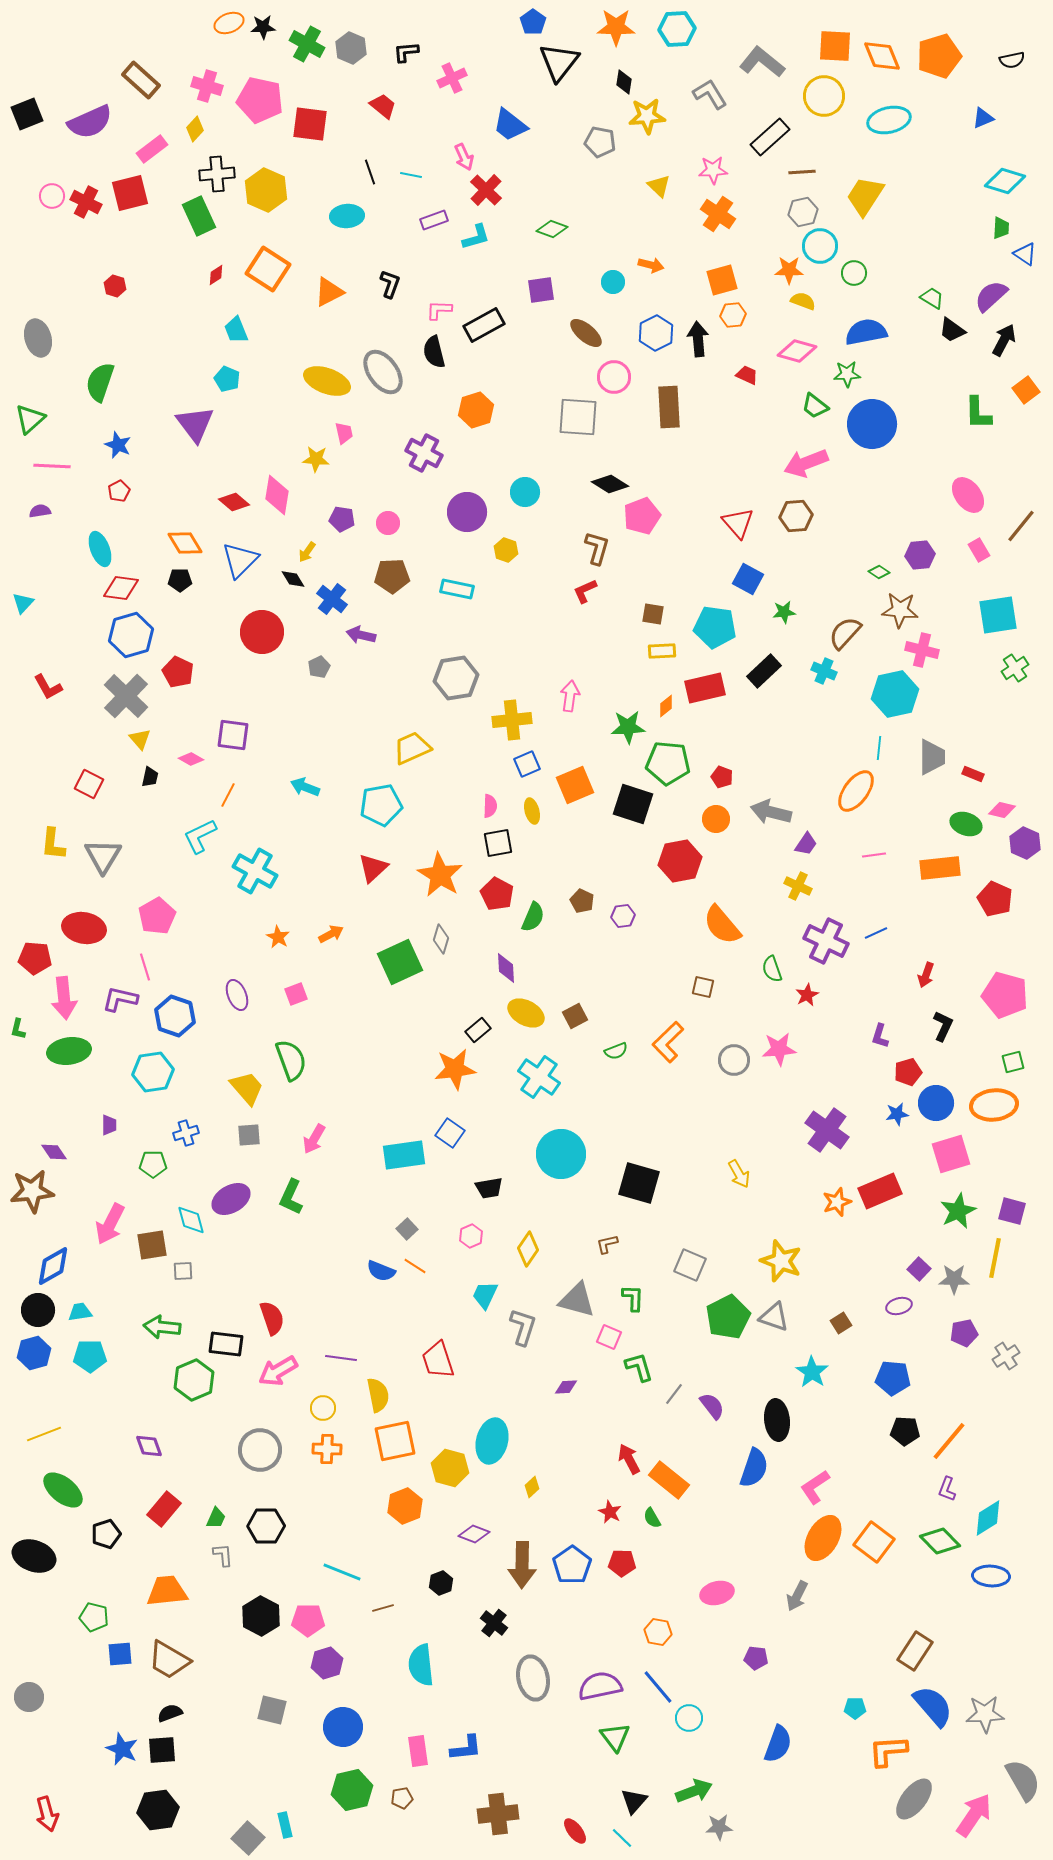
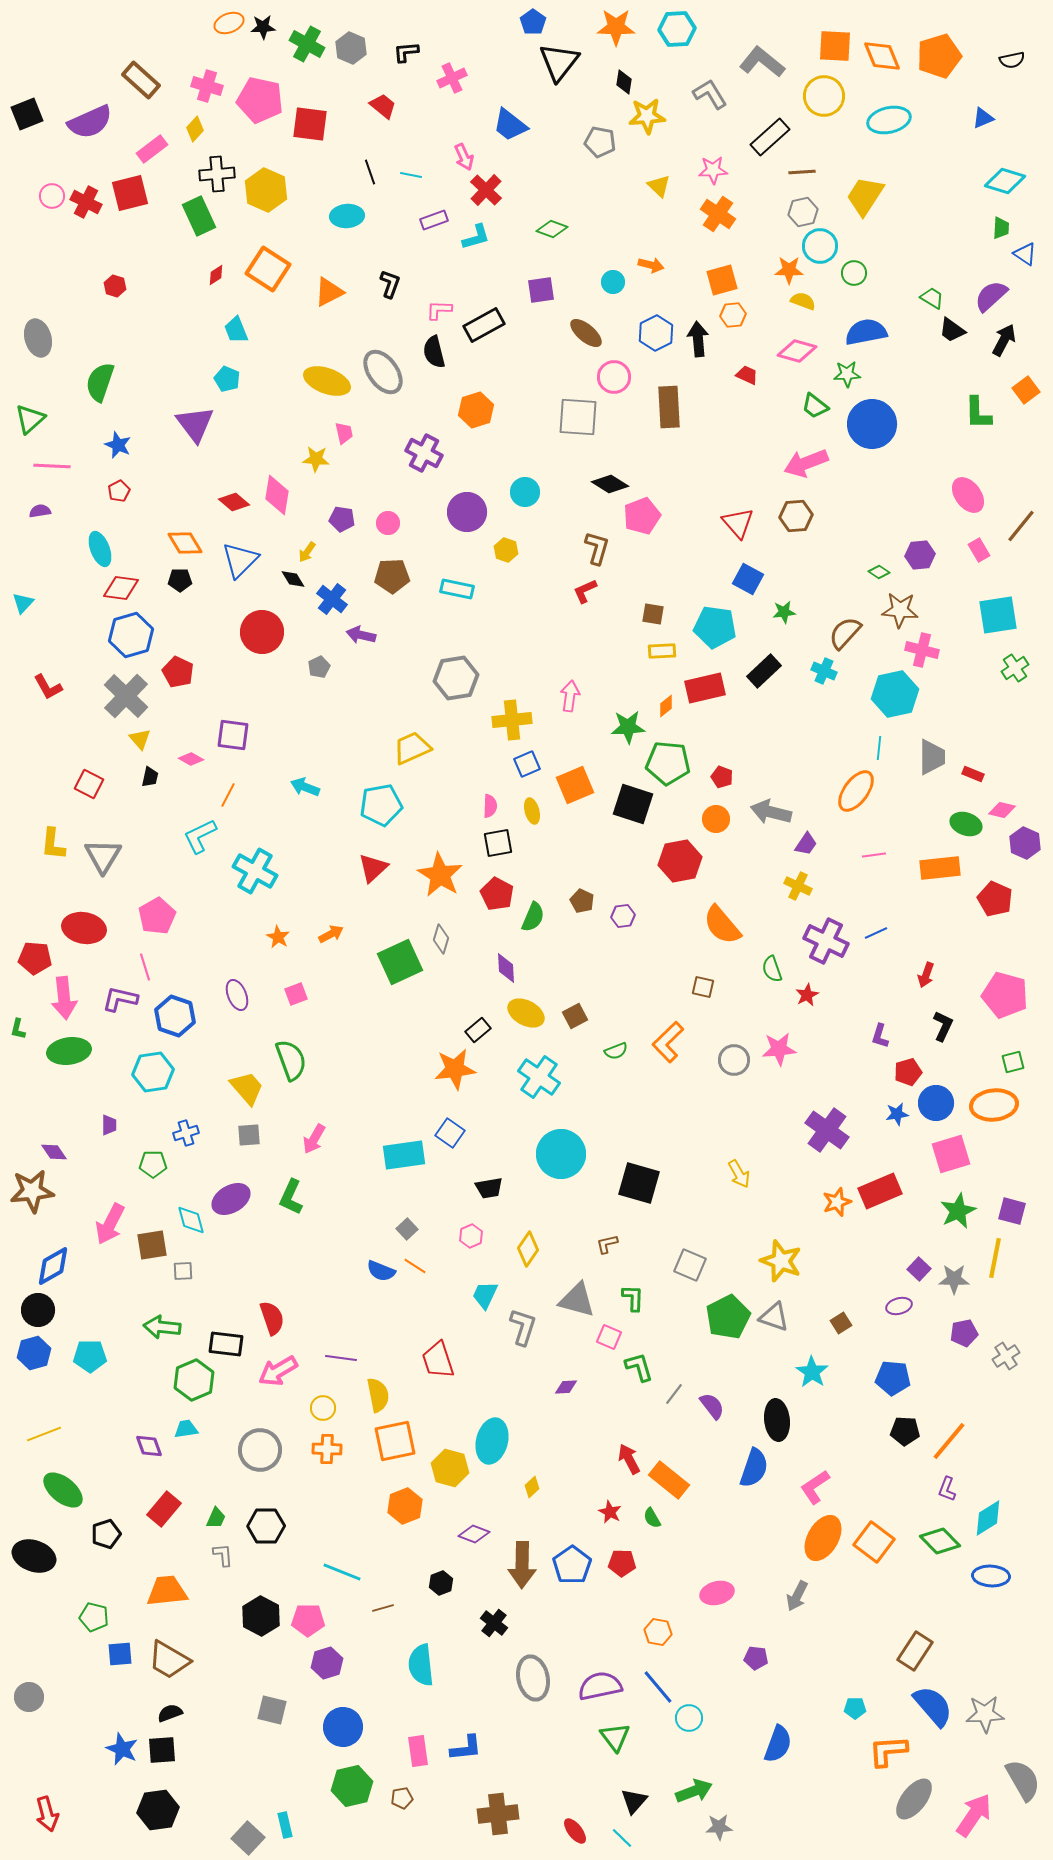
cyan trapezoid at (80, 1312): moved 106 px right, 117 px down
green hexagon at (352, 1790): moved 4 px up
